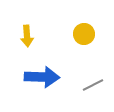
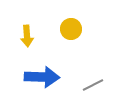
yellow circle: moved 13 px left, 5 px up
